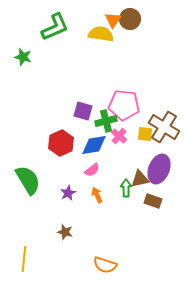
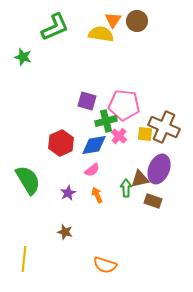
brown circle: moved 7 px right, 2 px down
purple square: moved 4 px right, 10 px up
brown cross: rotated 8 degrees counterclockwise
